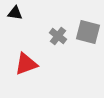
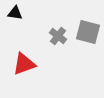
red triangle: moved 2 px left
